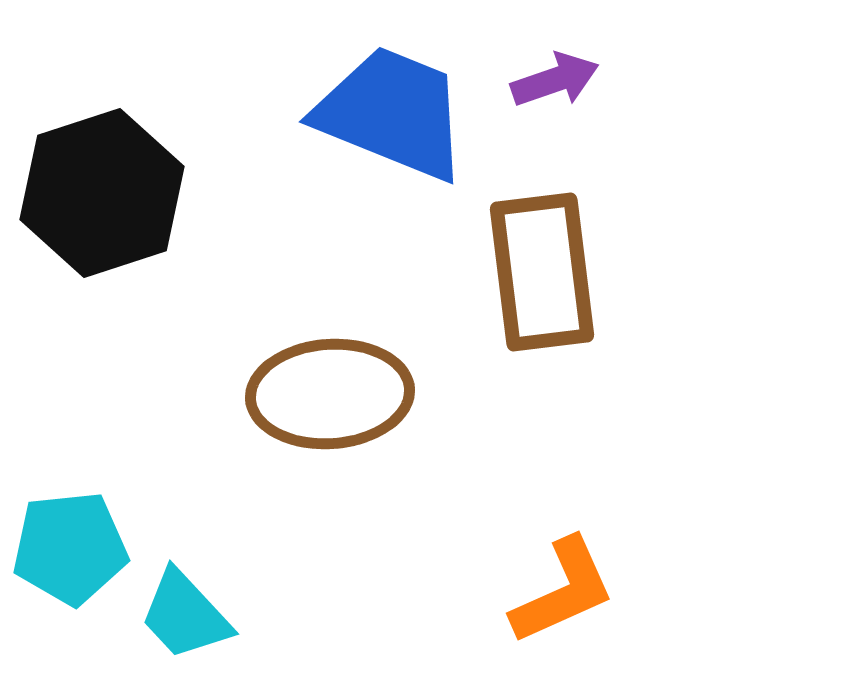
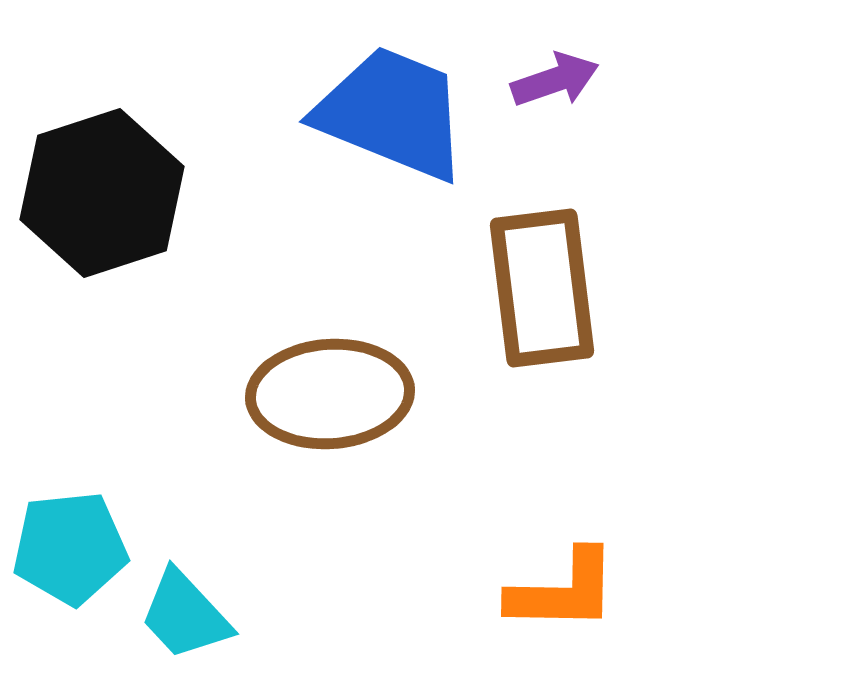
brown rectangle: moved 16 px down
orange L-shape: rotated 25 degrees clockwise
